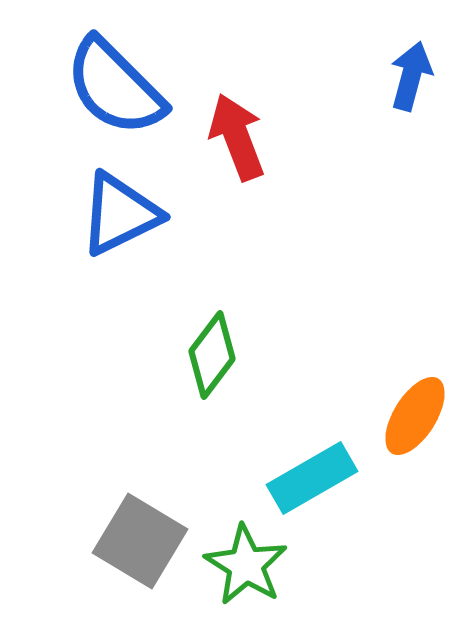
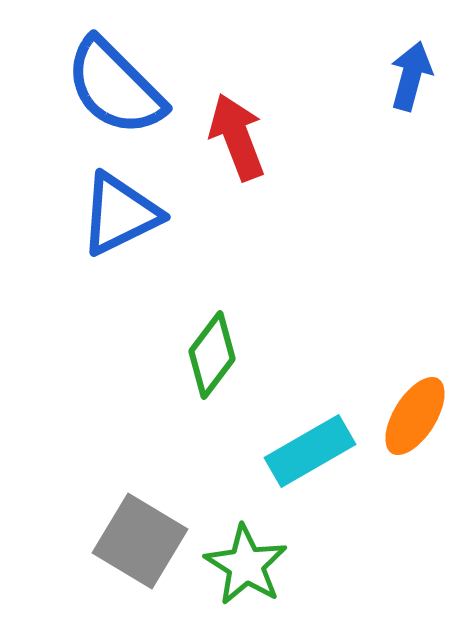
cyan rectangle: moved 2 px left, 27 px up
